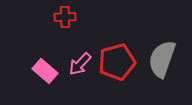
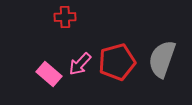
pink rectangle: moved 4 px right, 3 px down
